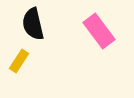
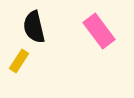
black semicircle: moved 1 px right, 3 px down
